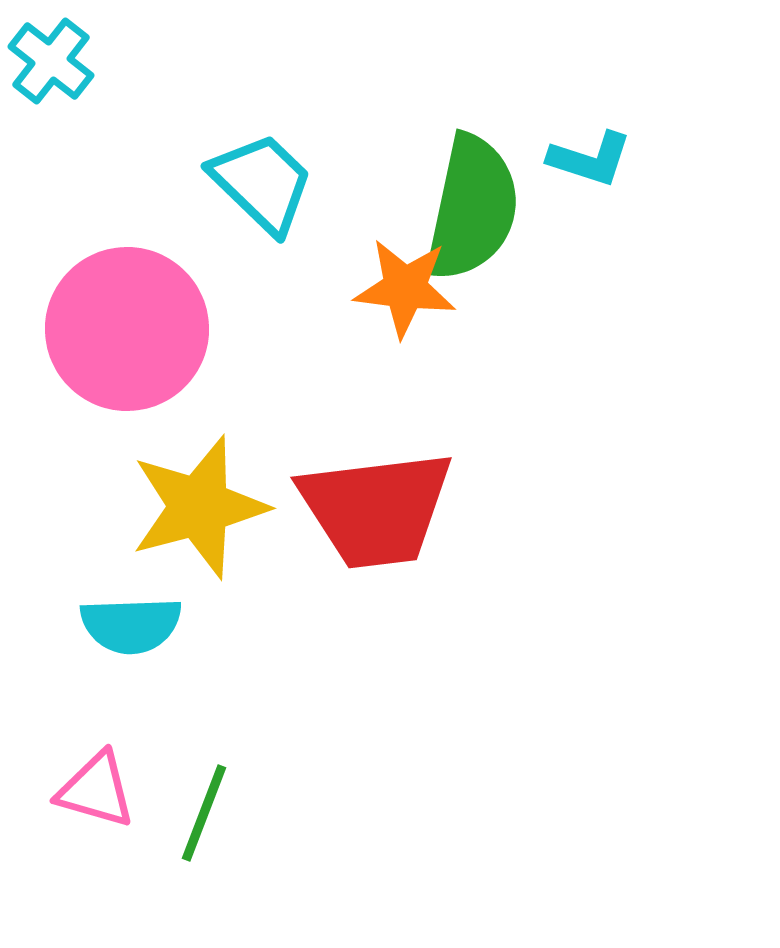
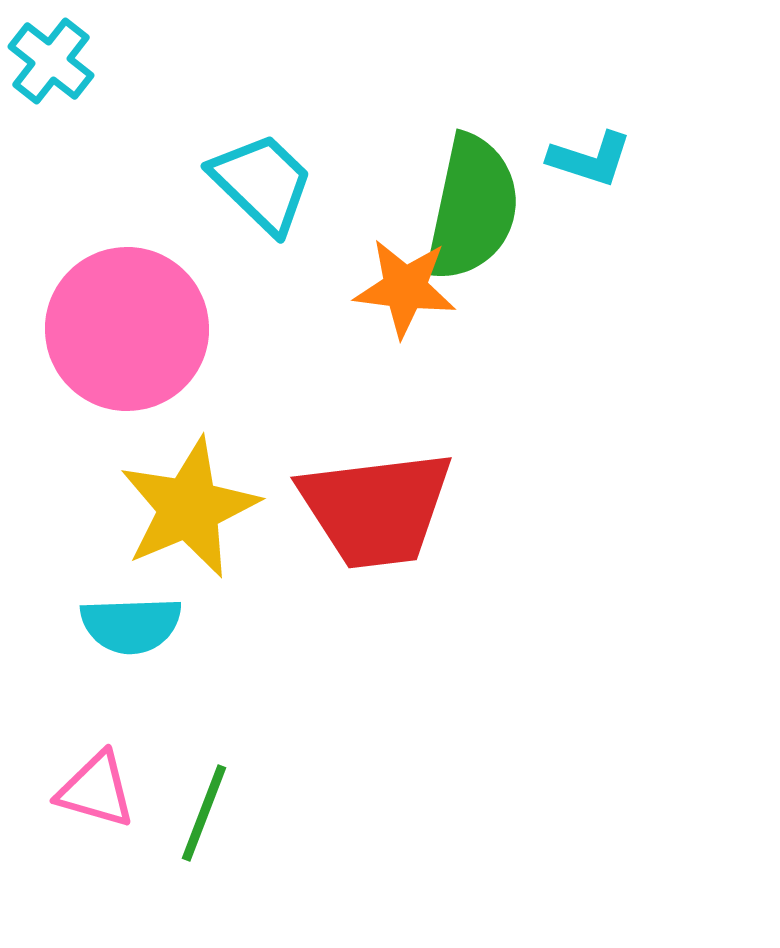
yellow star: moved 10 px left, 1 px down; rotated 8 degrees counterclockwise
